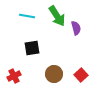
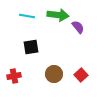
green arrow: moved 1 px right, 1 px up; rotated 50 degrees counterclockwise
purple semicircle: moved 2 px right, 1 px up; rotated 24 degrees counterclockwise
black square: moved 1 px left, 1 px up
red cross: rotated 16 degrees clockwise
